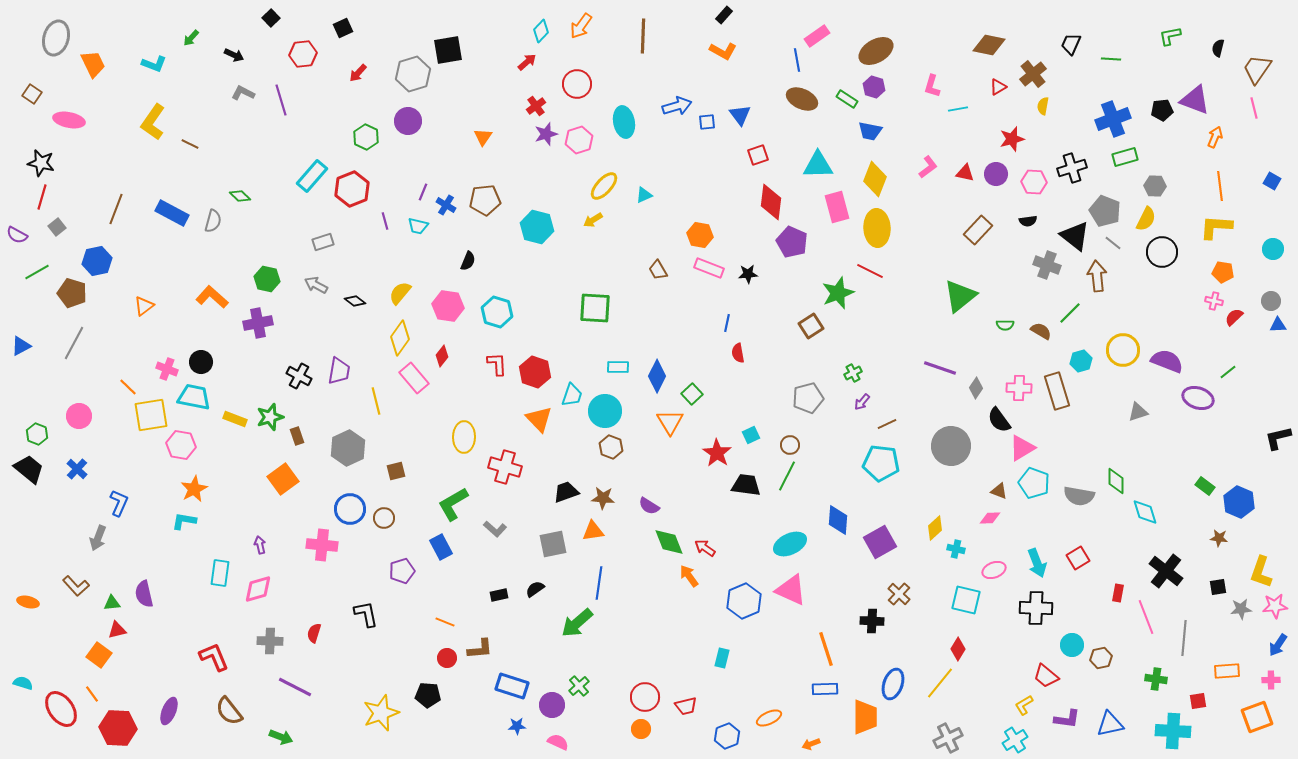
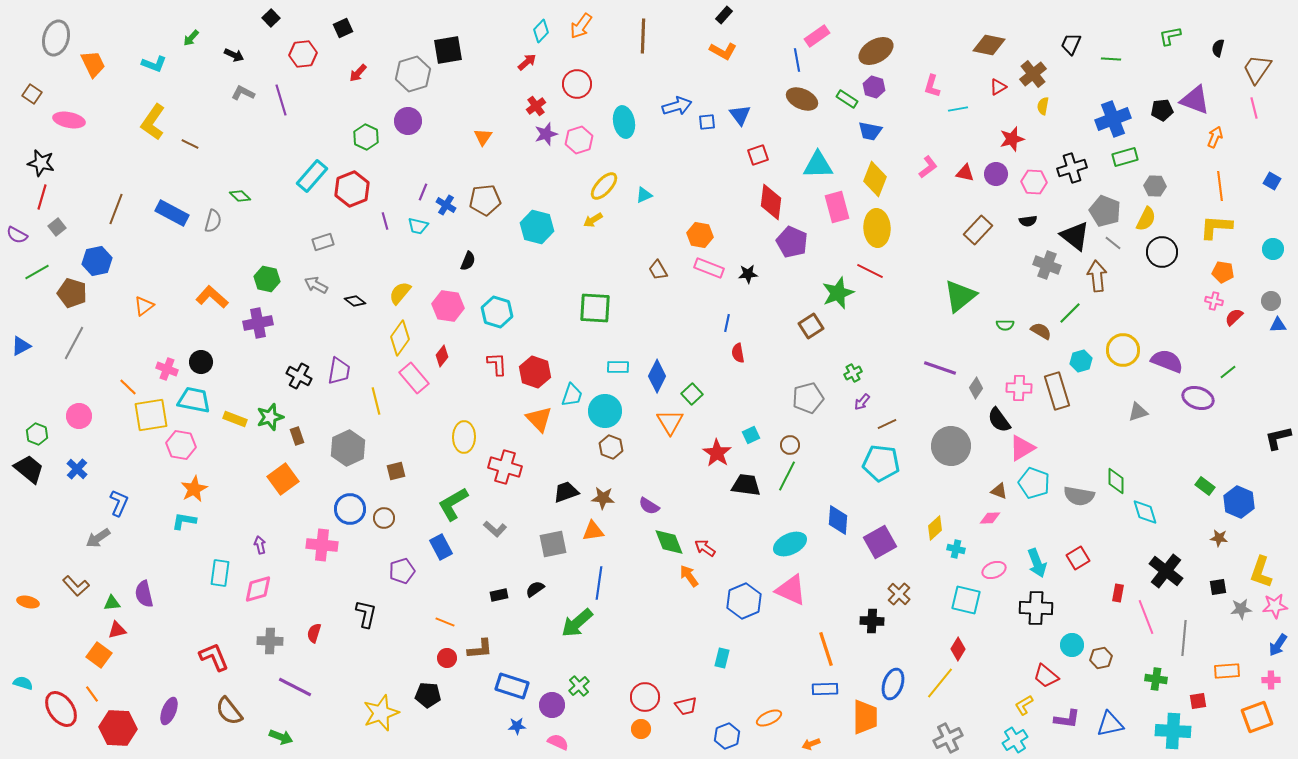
cyan trapezoid at (194, 397): moved 3 px down
gray arrow at (98, 538): rotated 35 degrees clockwise
black L-shape at (366, 614): rotated 24 degrees clockwise
